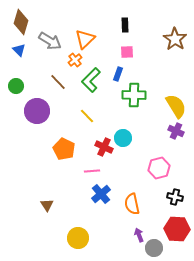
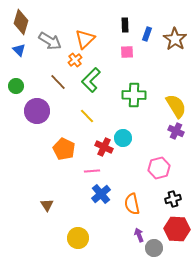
blue rectangle: moved 29 px right, 40 px up
black cross: moved 2 px left, 2 px down; rotated 28 degrees counterclockwise
